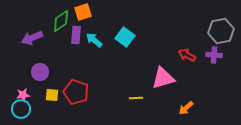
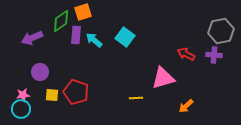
red arrow: moved 1 px left, 1 px up
orange arrow: moved 2 px up
